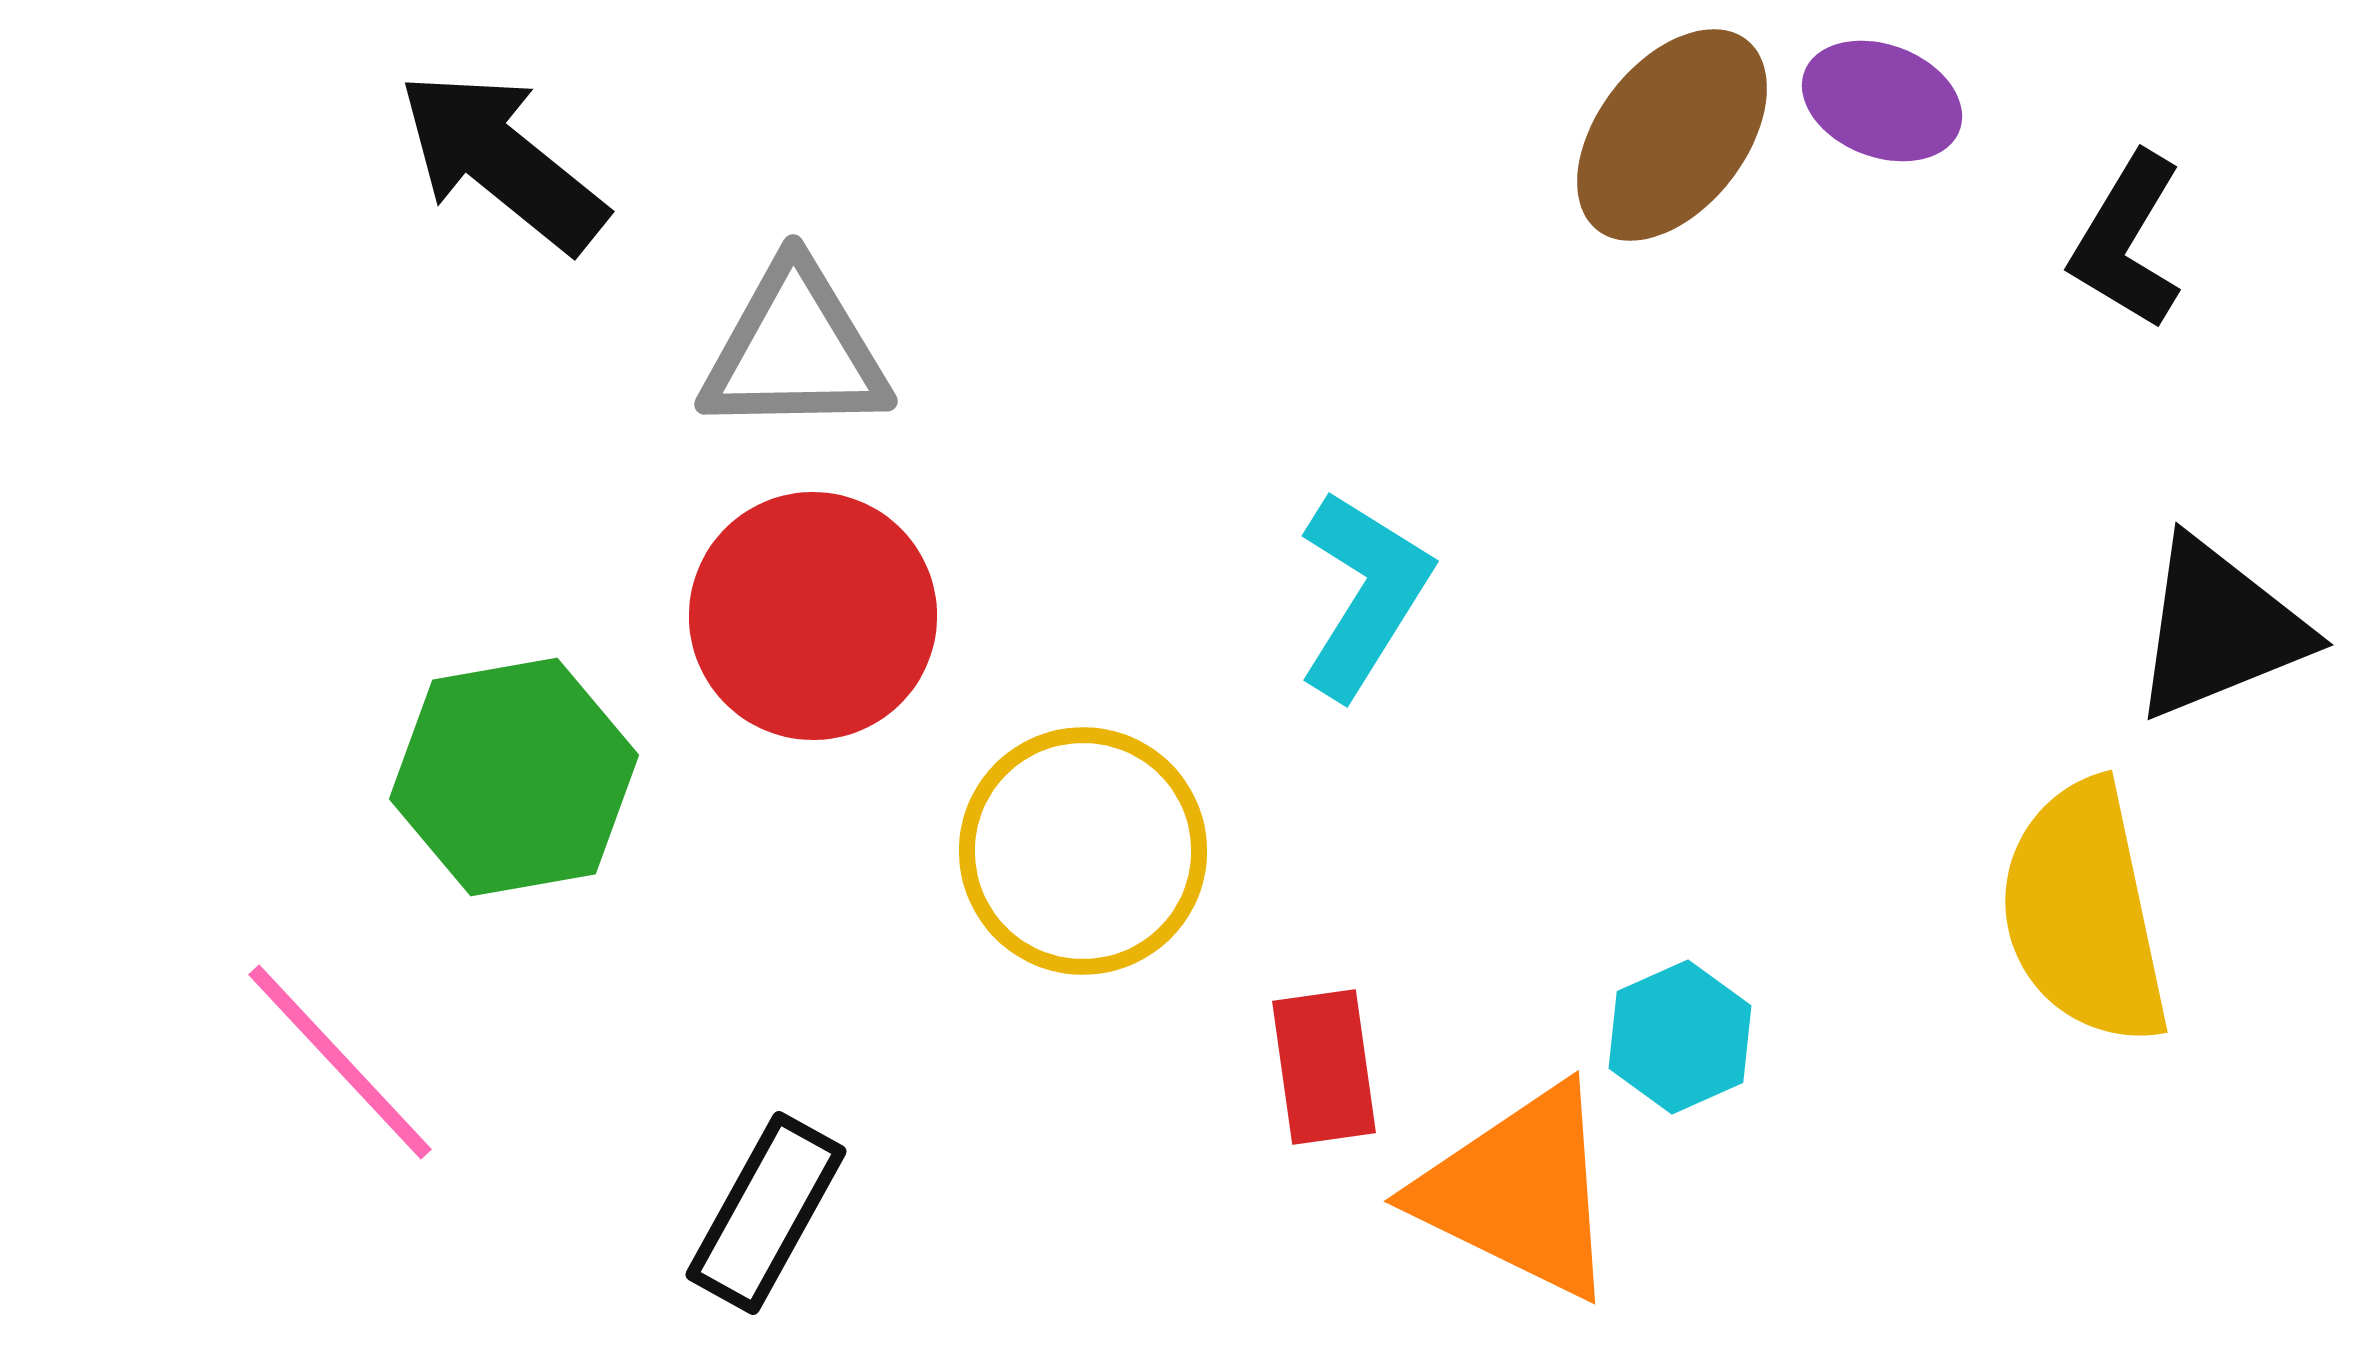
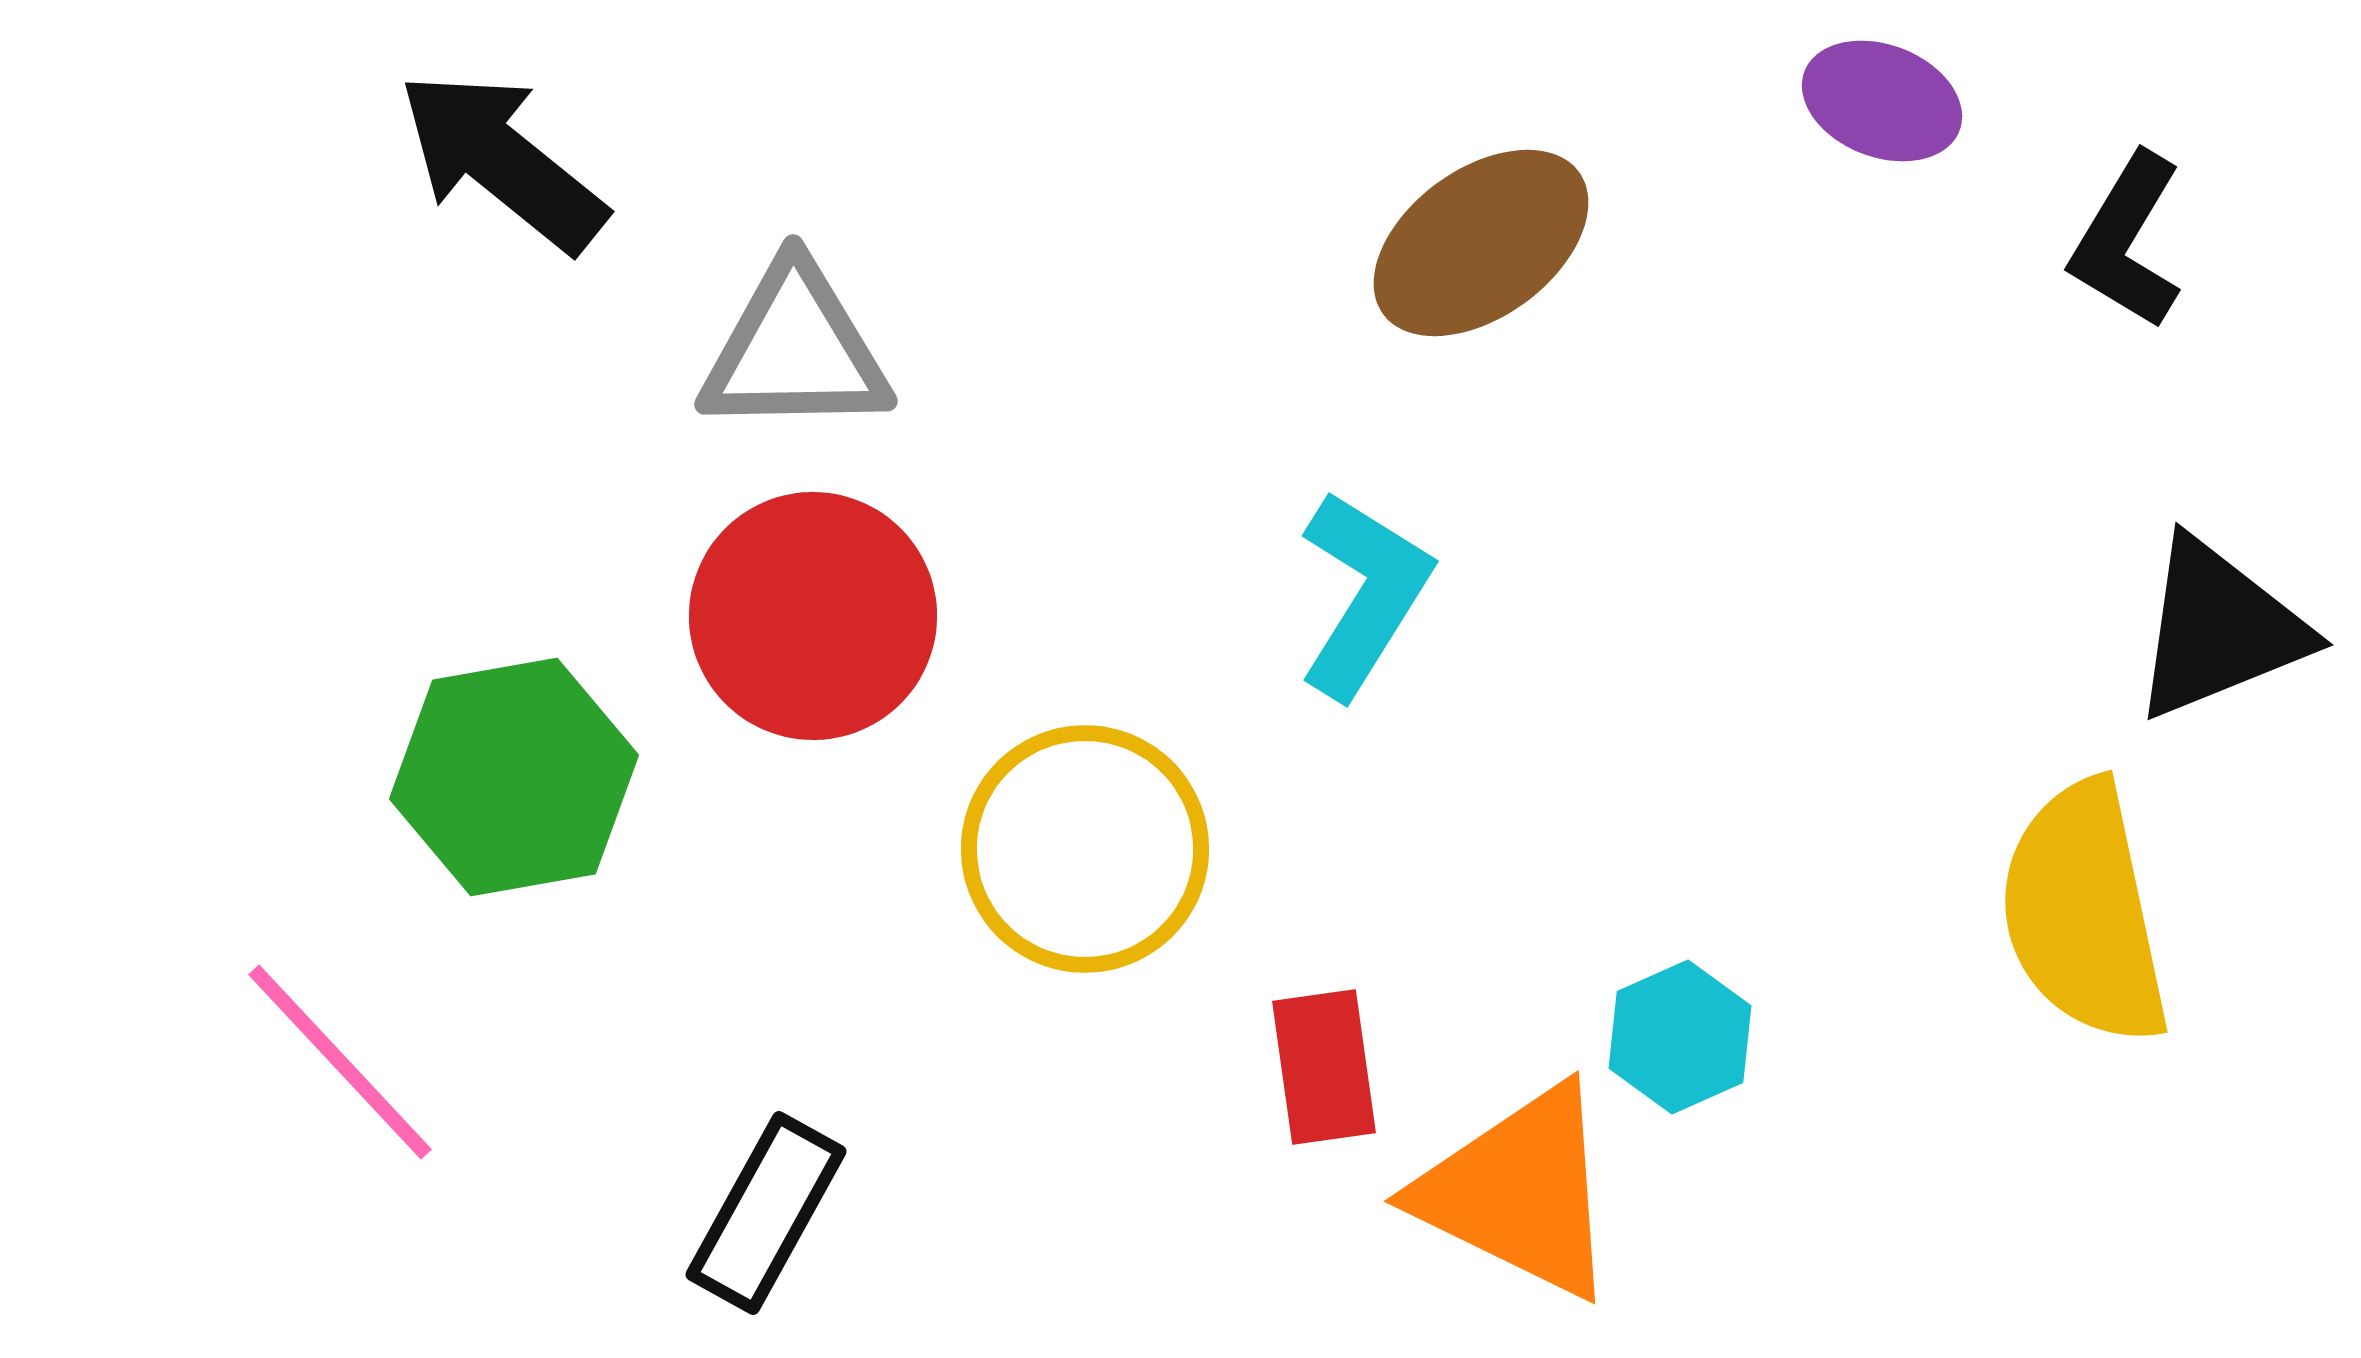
brown ellipse: moved 191 px left, 108 px down; rotated 16 degrees clockwise
yellow circle: moved 2 px right, 2 px up
